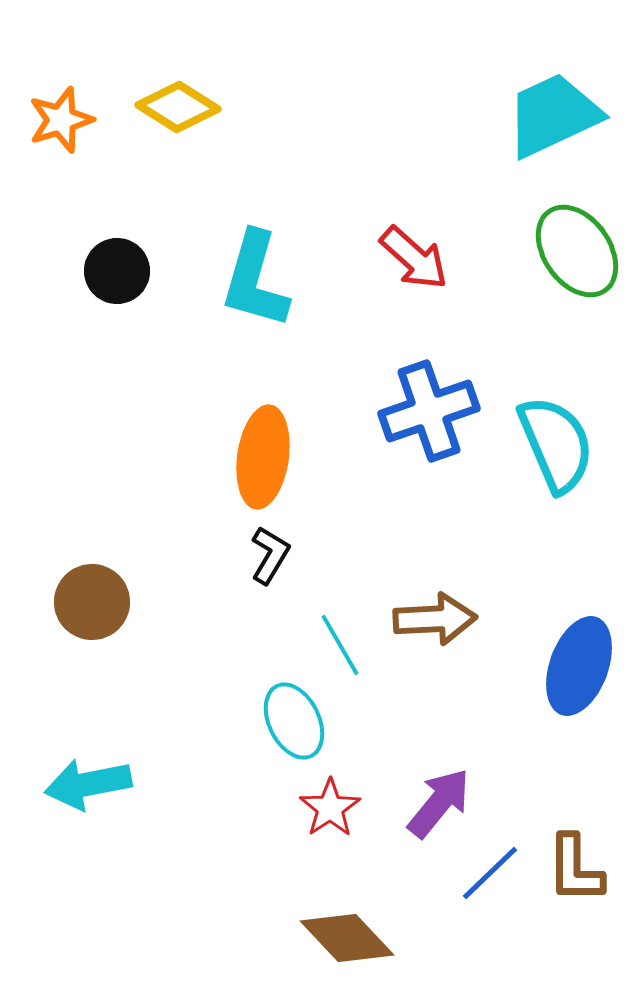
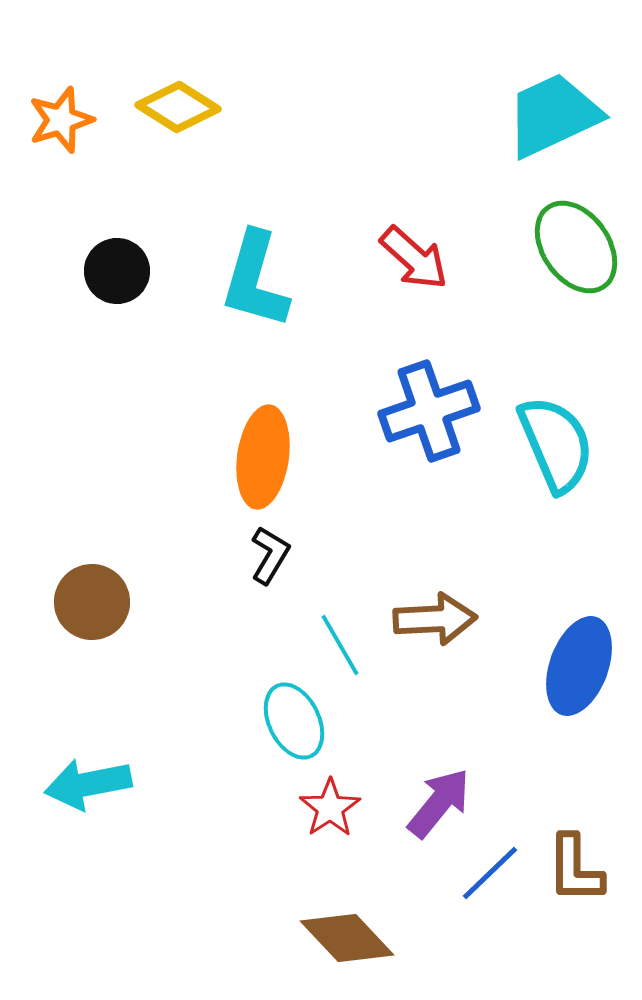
green ellipse: moved 1 px left, 4 px up
